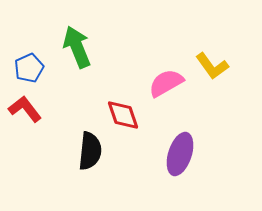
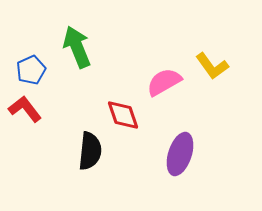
blue pentagon: moved 2 px right, 2 px down
pink semicircle: moved 2 px left, 1 px up
